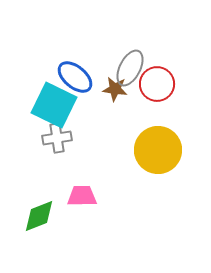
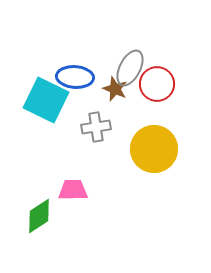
blue ellipse: rotated 36 degrees counterclockwise
brown star: rotated 15 degrees clockwise
cyan square: moved 8 px left, 5 px up
gray cross: moved 39 px right, 11 px up
yellow circle: moved 4 px left, 1 px up
pink trapezoid: moved 9 px left, 6 px up
green diamond: rotated 12 degrees counterclockwise
